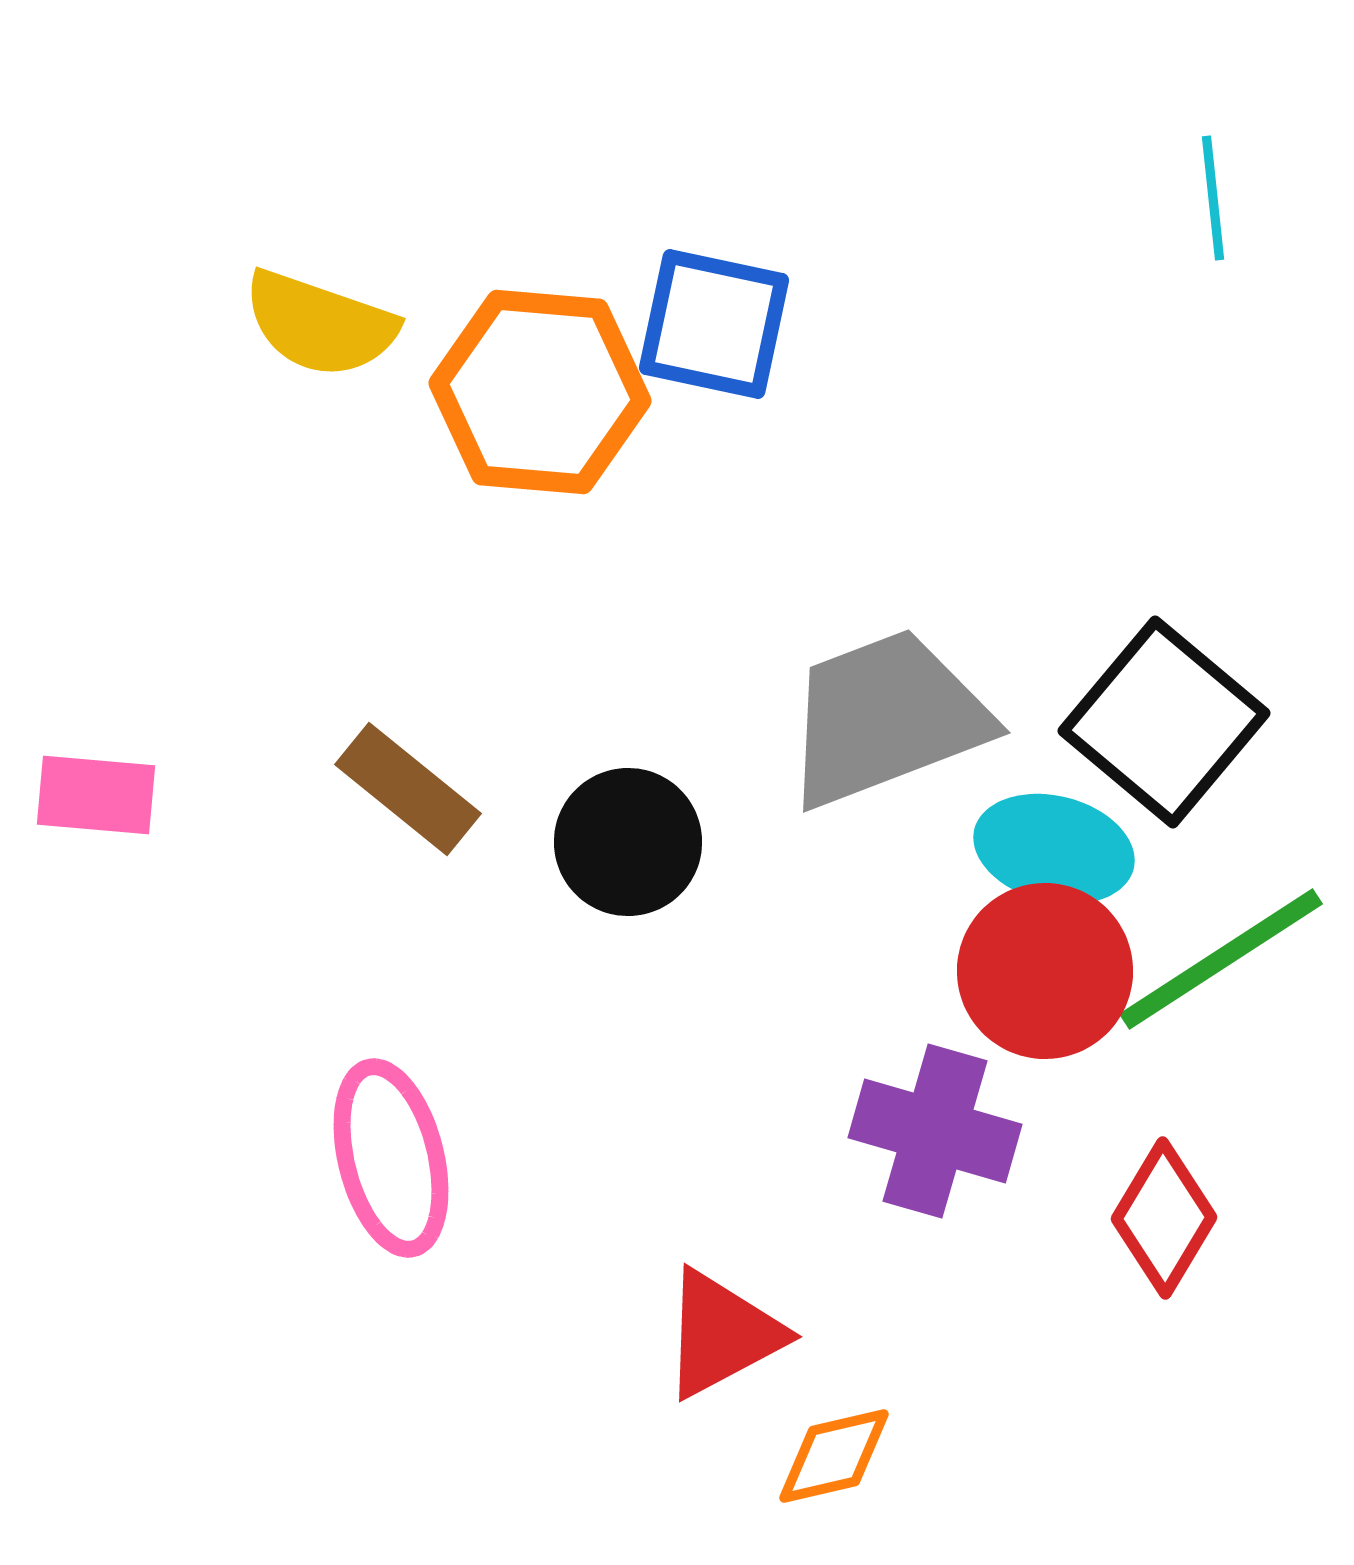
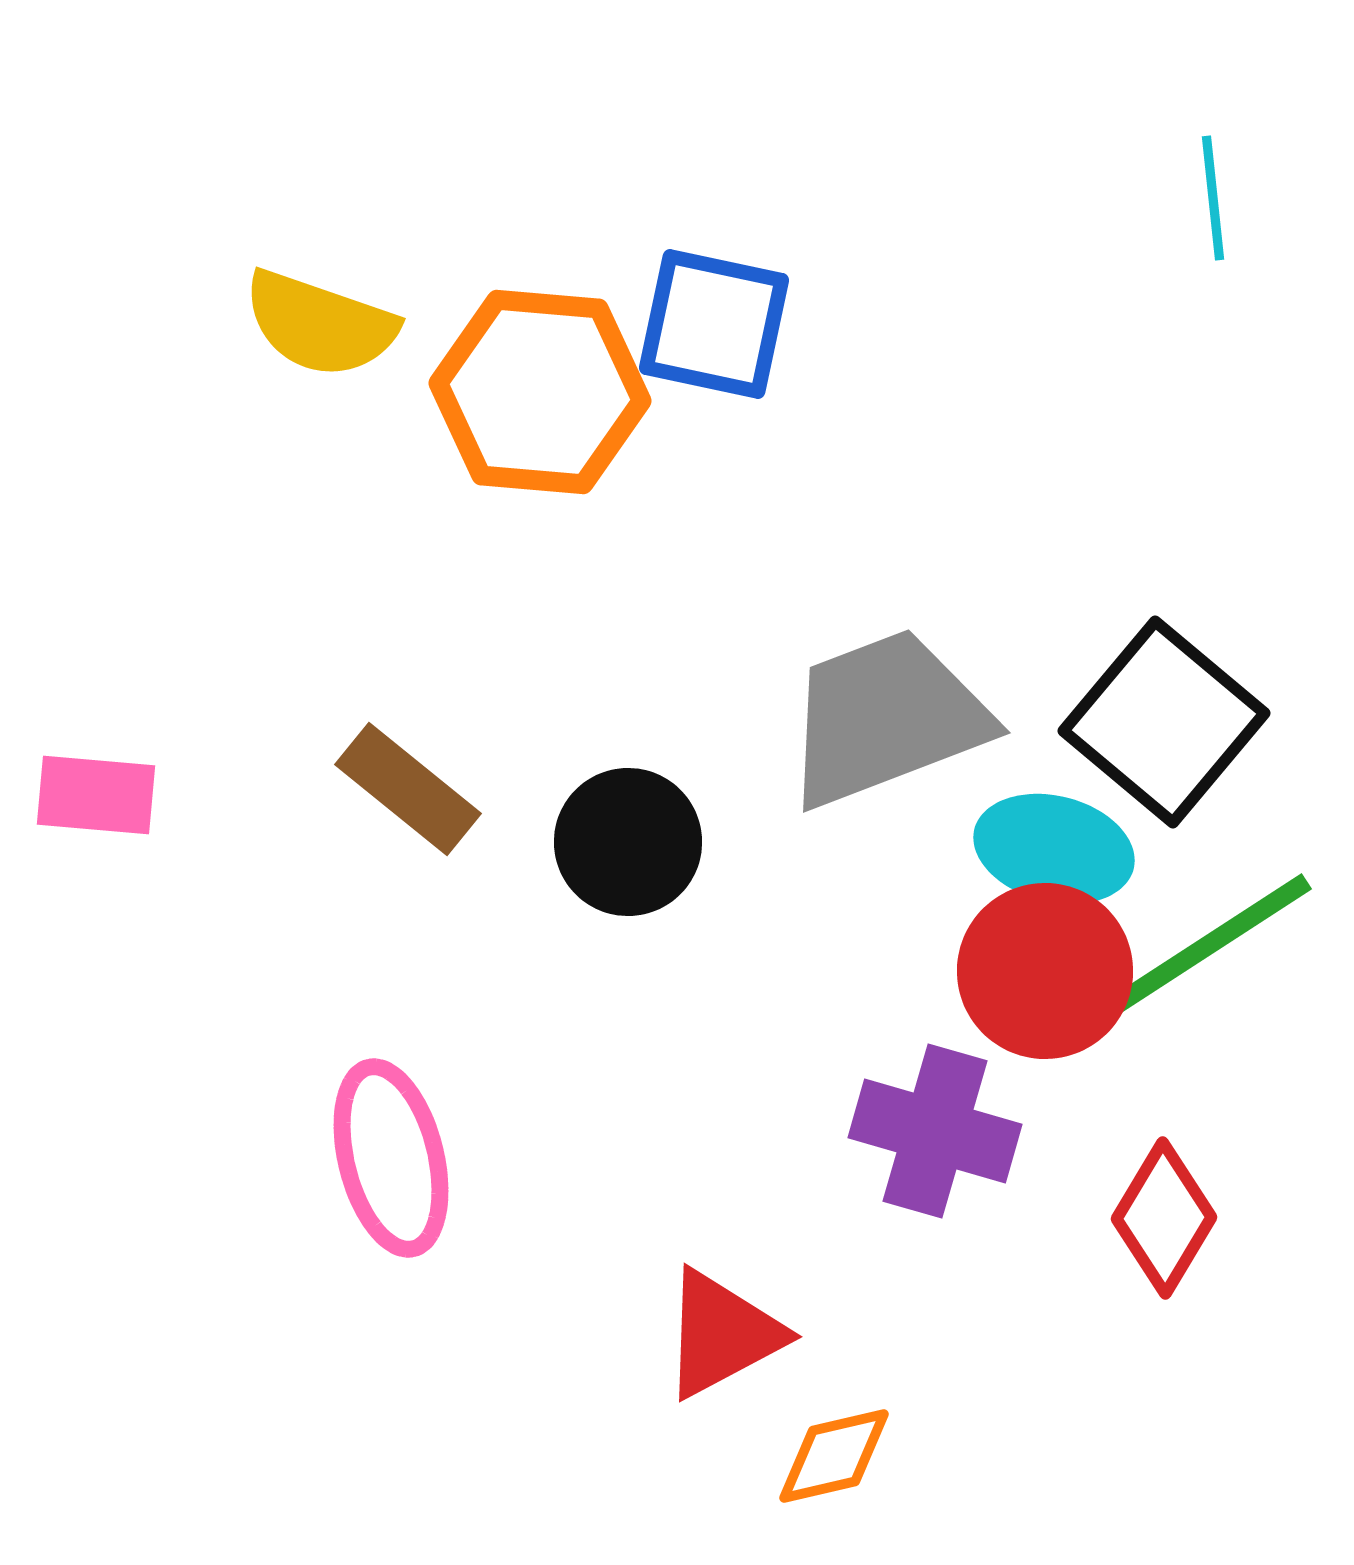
green line: moved 11 px left, 15 px up
